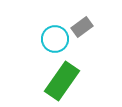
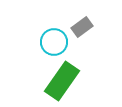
cyan circle: moved 1 px left, 3 px down
